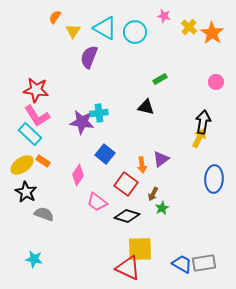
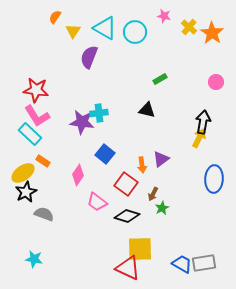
black triangle: moved 1 px right, 3 px down
yellow ellipse: moved 1 px right, 8 px down
black star: rotated 15 degrees clockwise
